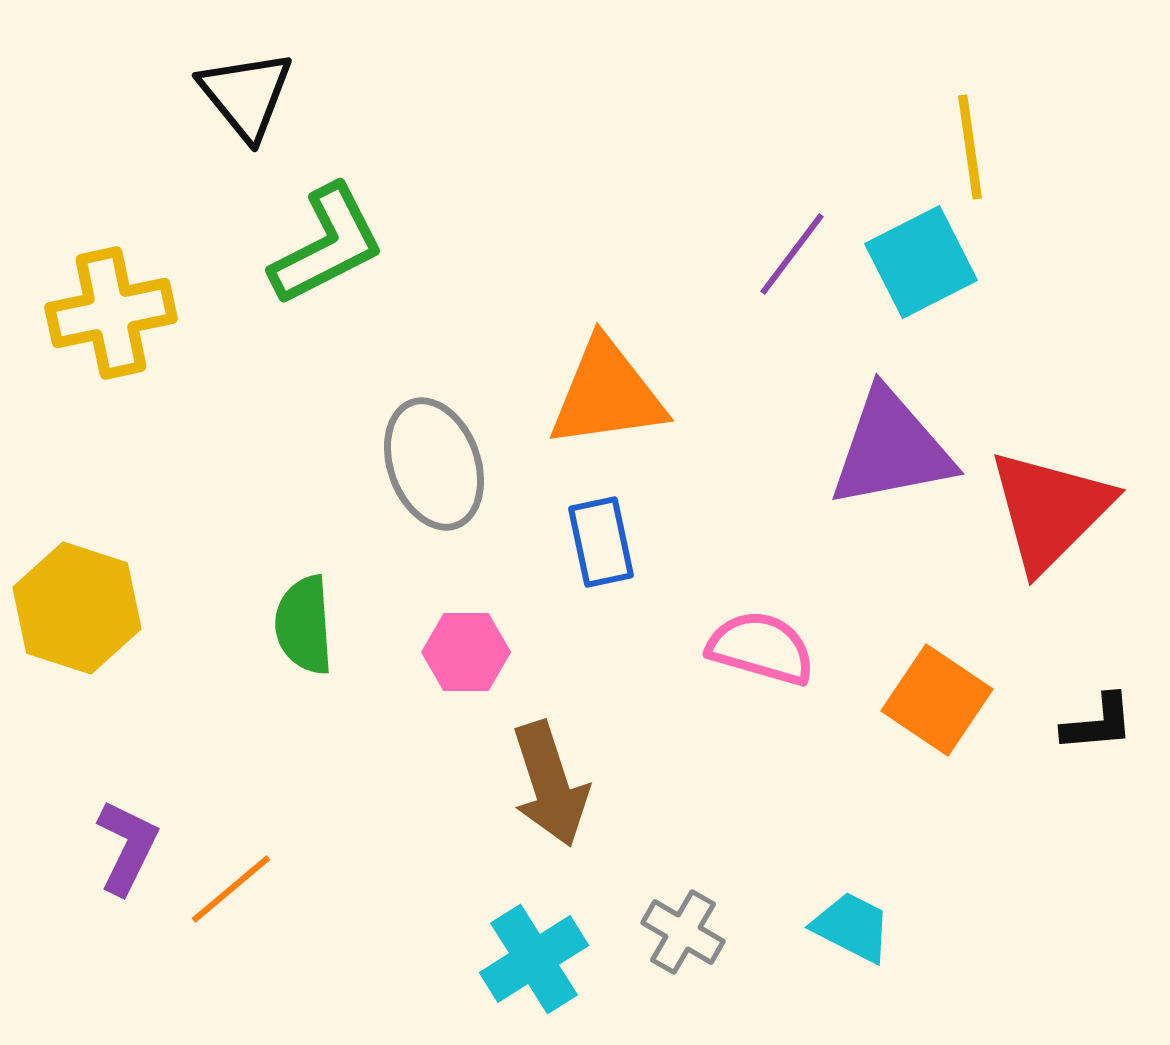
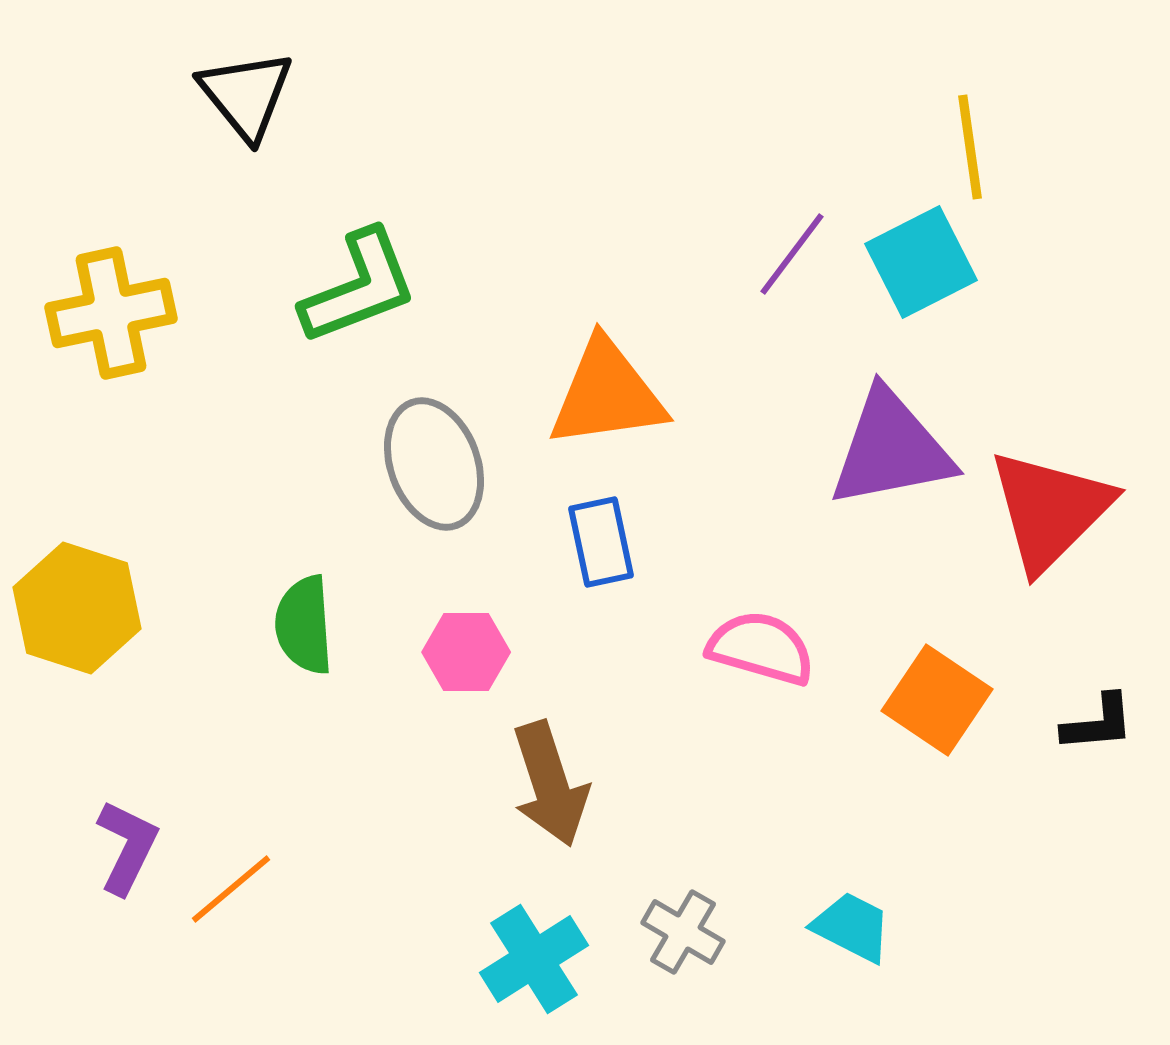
green L-shape: moved 32 px right, 42 px down; rotated 6 degrees clockwise
